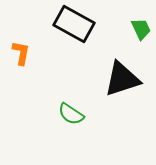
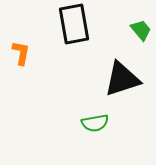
black rectangle: rotated 51 degrees clockwise
green trapezoid: moved 1 px down; rotated 15 degrees counterclockwise
green semicircle: moved 24 px right, 9 px down; rotated 44 degrees counterclockwise
